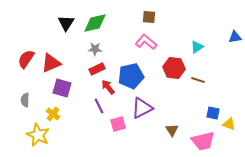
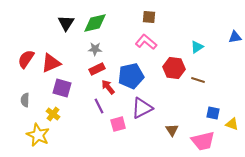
yellow triangle: moved 3 px right
